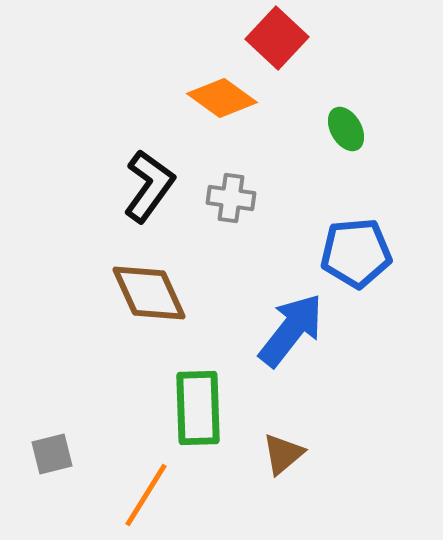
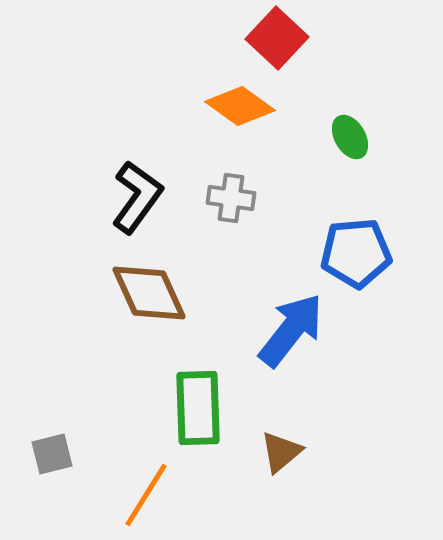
orange diamond: moved 18 px right, 8 px down
green ellipse: moved 4 px right, 8 px down
black L-shape: moved 12 px left, 11 px down
brown triangle: moved 2 px left, 2 px up
